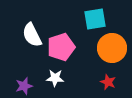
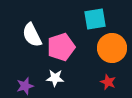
purple star: moved 1 px right
